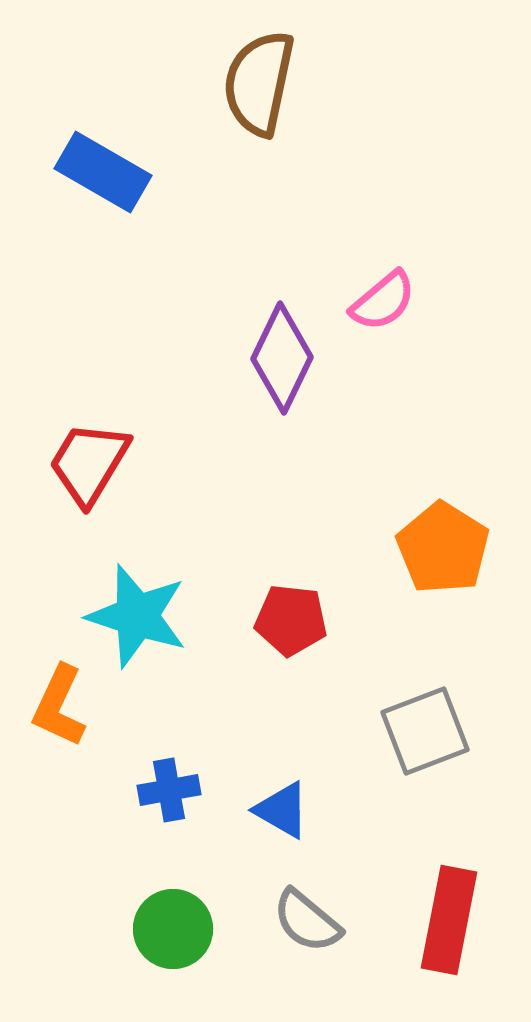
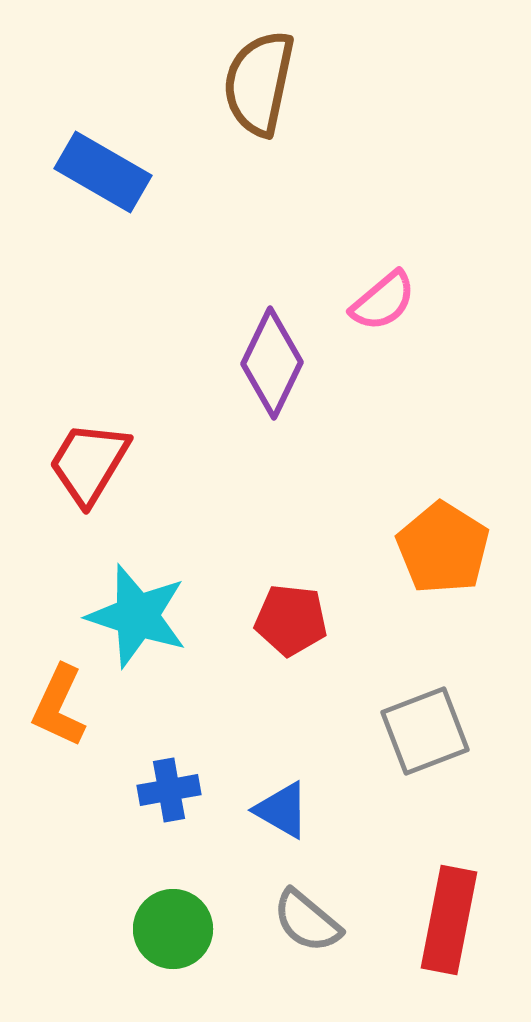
purple diamond: moved 10 px left, 5 px down
